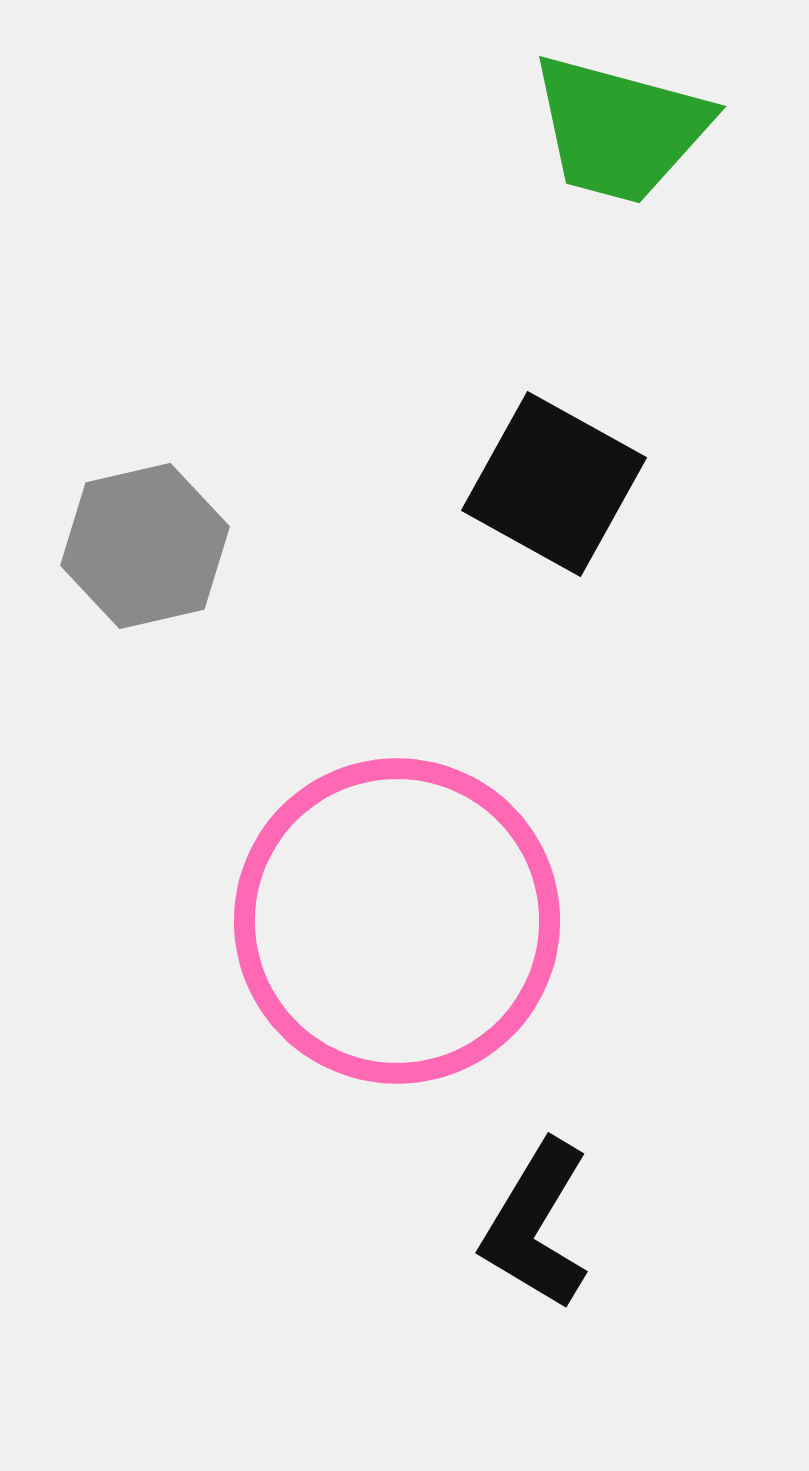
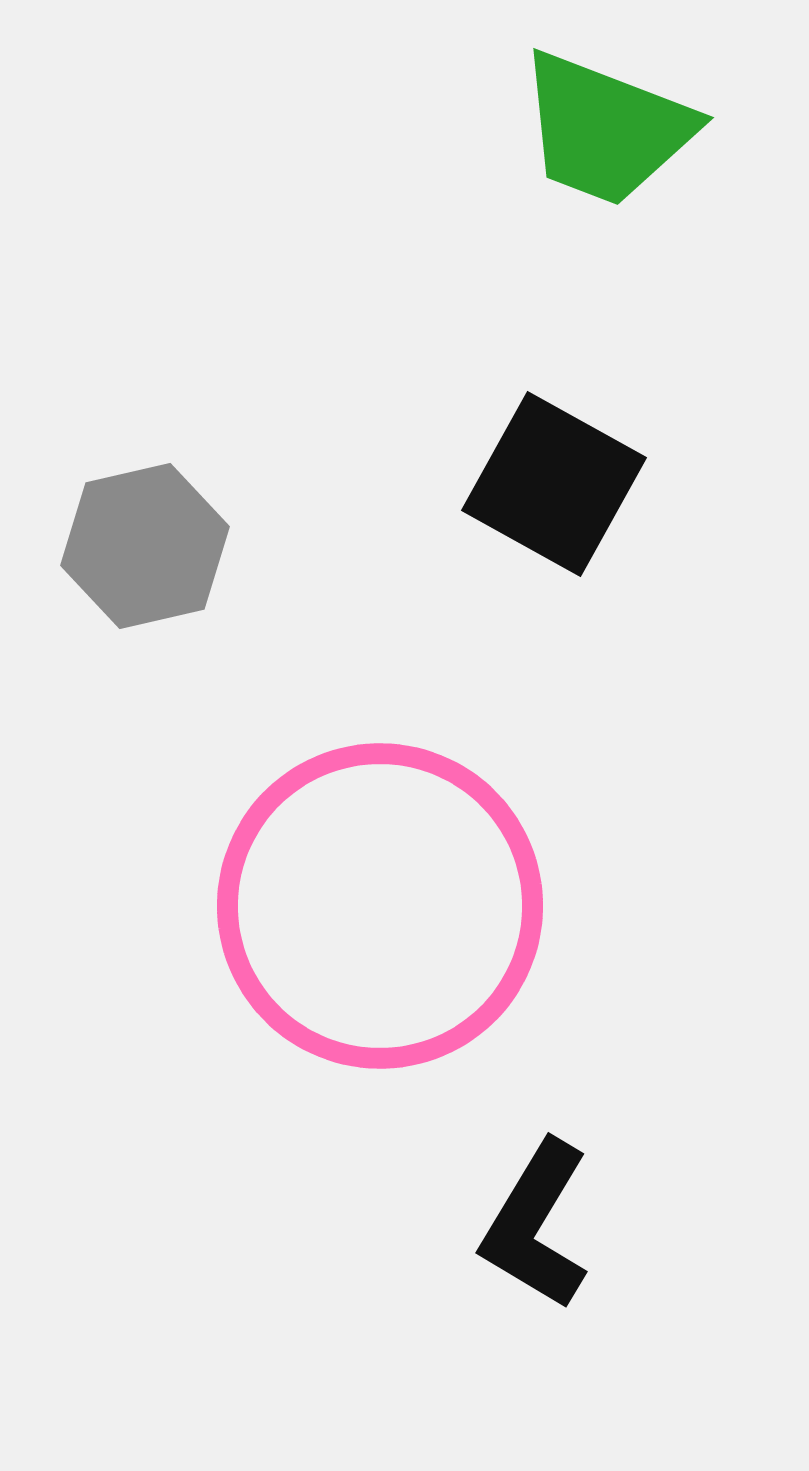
green trapezoid: moved 14 px left; rotated 6 degrees clockwise
pink circle: moved 17 px left, 15 px up
